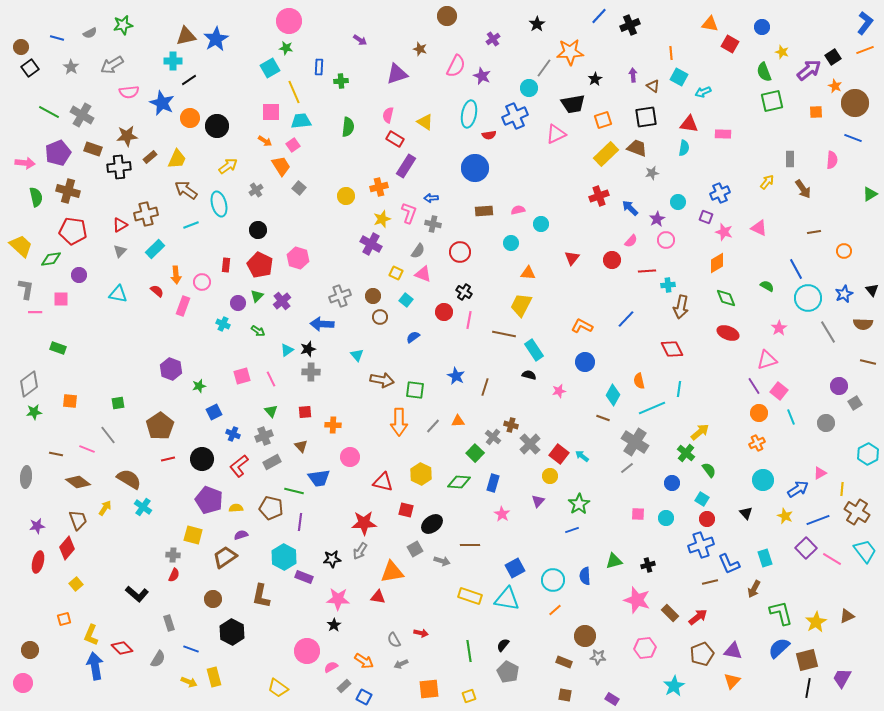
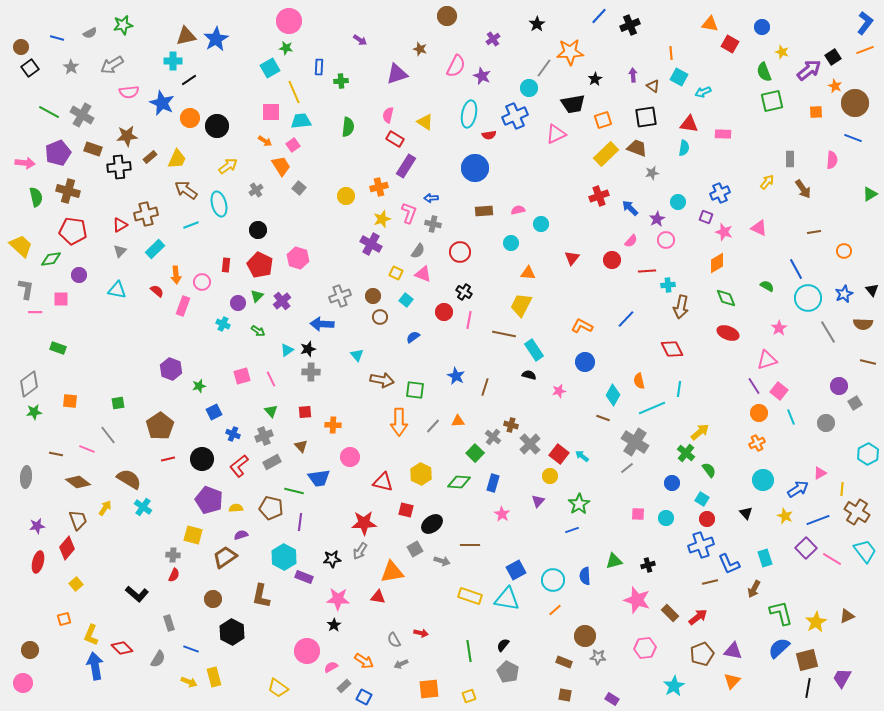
cyan triangle at (118, 294): moved 1 px left, 4 px up
blue square at (515, 568): moved 1 px right, 2 px down
